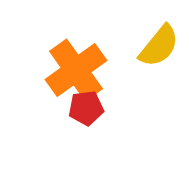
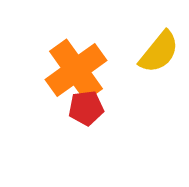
yellow semicircle: moved 6 px down
